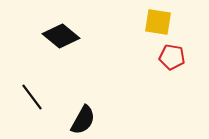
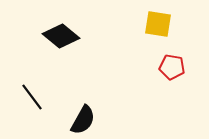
yellow square: moved 2 px down
red pentagon: moved 10 px down
